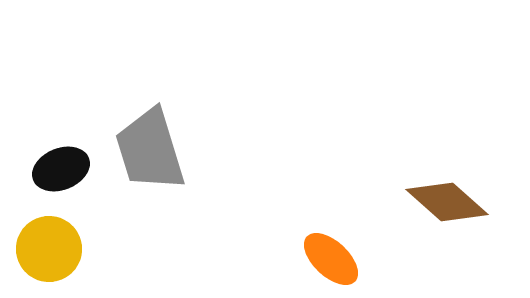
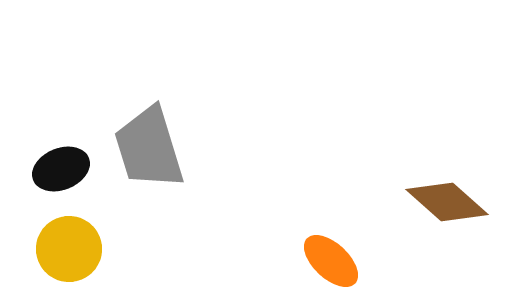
gray trapezoid: moved 1 px left, 2 px up
yellow circle: moved 20 px right
orange ellipse: moved 2 px down
